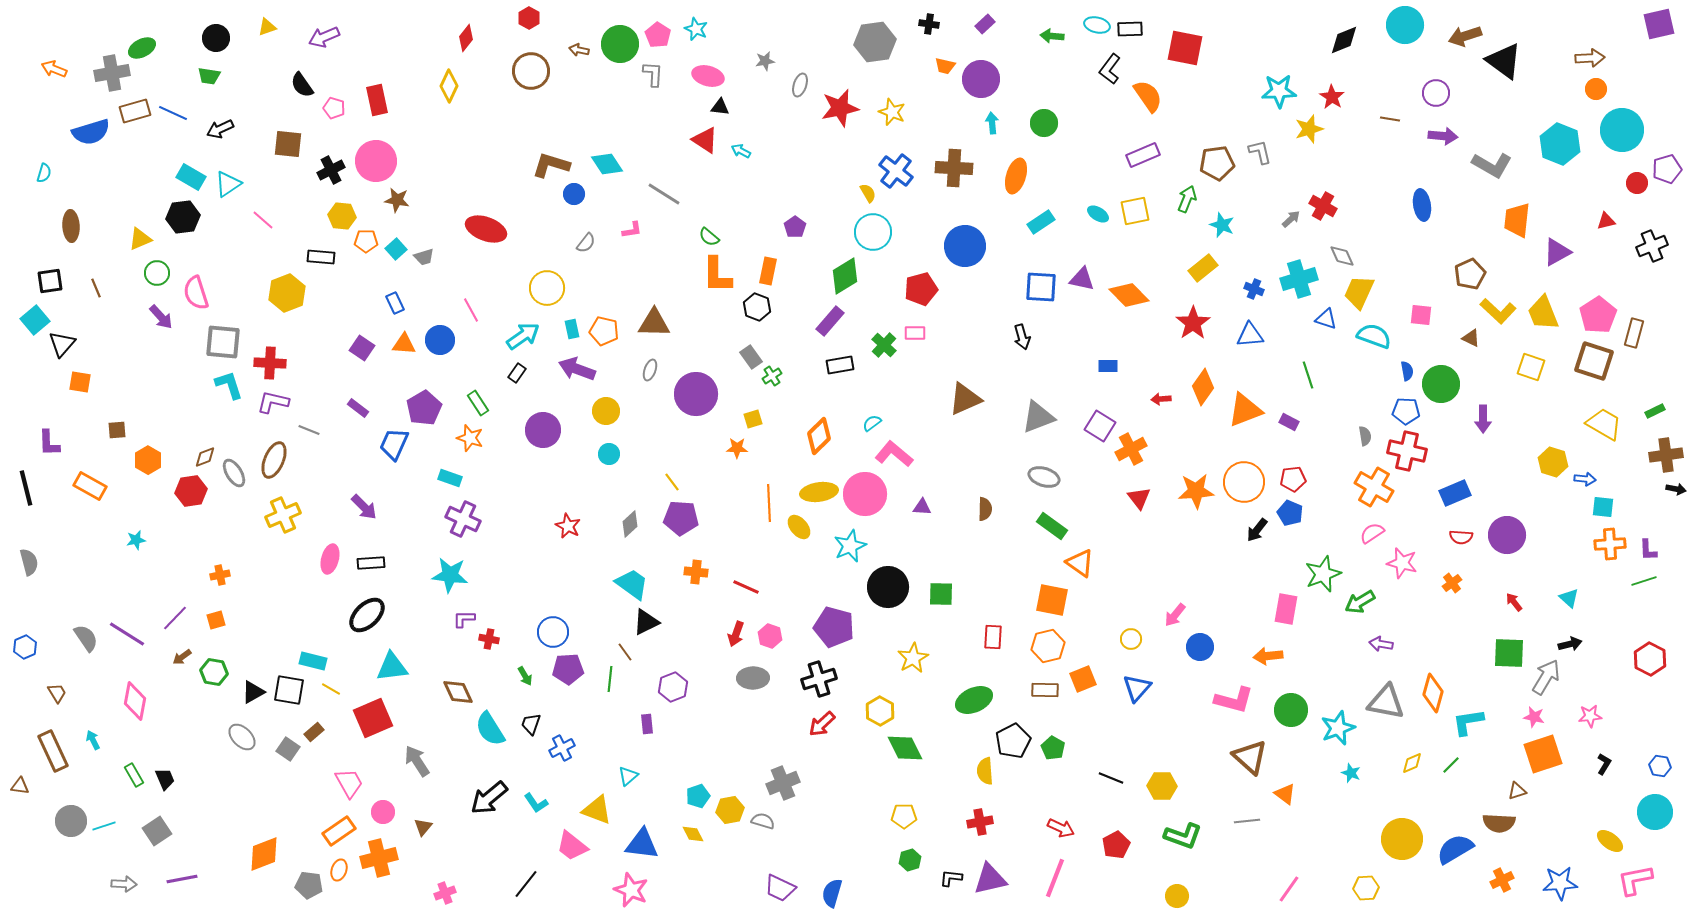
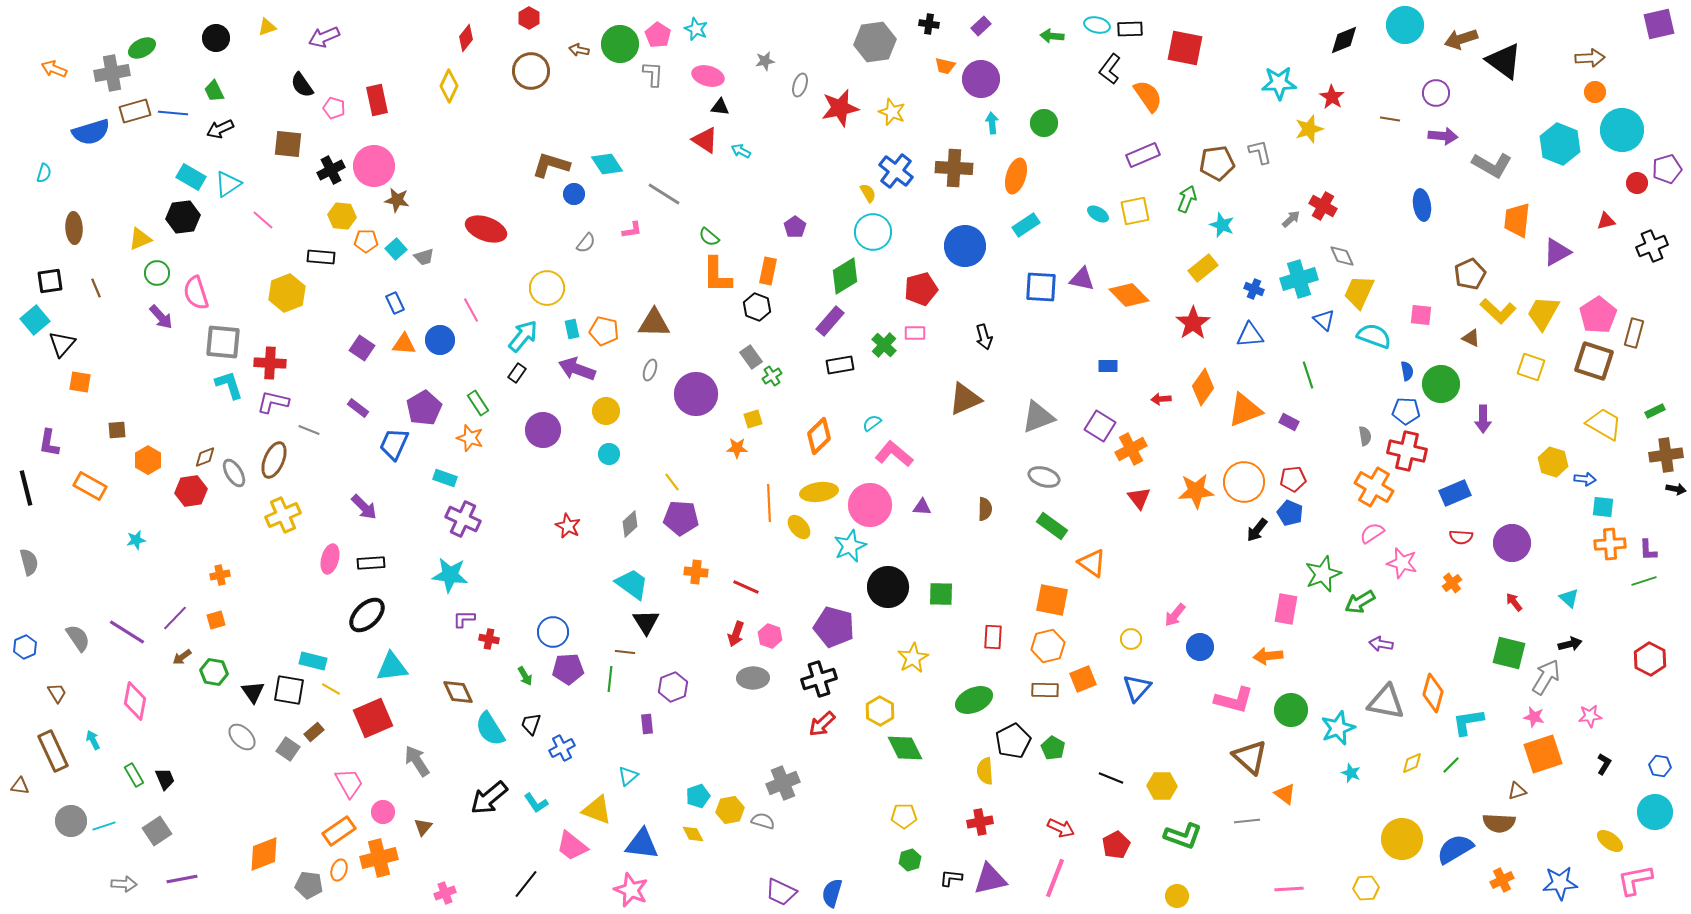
purple rectangle at (985, 24): moved 4 px left, 2 px down
brown arrow at (1465, 36): moved 4 px left, 3 px down
green trapezoid at (209, 76): moved 5 px right, 15 px down; rotated 55 degrees clockwise
orange circle at (1596, 89): moved 1 px left, 3 px down
cyan star at (1279, 91): moved 8 px up
blue line at (173, 113): rotated 20 degrees counterclockwise
pink circle at (376, 161): moved 2 px left, 5 px down
cyan rectangle at (1041, 222): moved 15 px left, 3 px down
brown ellipse at (71, 226): moved 3 px right, 2 px down
yellow trapezoid at (1543, 313): rotated 51 degrees clockwise
blue triangle at (1326, 319): moved 2 px left, 1 px down; rotated 25 degrees clockwise
cyan arrow at (523, 336): rotated 16 degrees counterclockwise
black arrow at (1022, 337): moved 38 px left
purple L-shape at (49, 443): rotated 12 degrees clockwise
cyan rectangle at (450, 478): moved 5 px left
pink circle at (865, 494): moved 5 px right, 11 px down
purple circle at (1507, 535): moved 5 px right, 8 px down
orange triangle at (1080, 563): moved 12 px right
black triangle at (646, 622): rotated 36 degrees counterclockwise
purple line at (127, 634): moved 2 px up
gray semicircle at (86, 638): moved 8 px left
brown line at (625, 652): rotated 48 degrees counterclockwise
green square at (1509, 653): rotated 12 degrees clockwise
black triangle at (253, 692): rotated 35 degrees counterclockwise
purple trapezoid at (780, 888): moved 1 px right, 4 px down
pink line at (1289, 889): rotated 52 degrees clockwise
